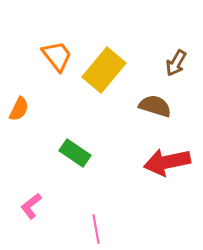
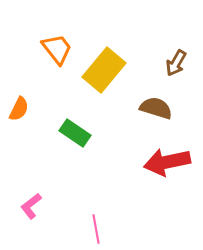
orange trapezoid: moved 7 px up
brown semicircle: moved 1 px right, 2 px down
green rectangle: moved 20 px up
